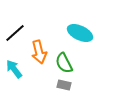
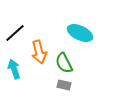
cyan arrow: rotated 18 degrees clockwise
